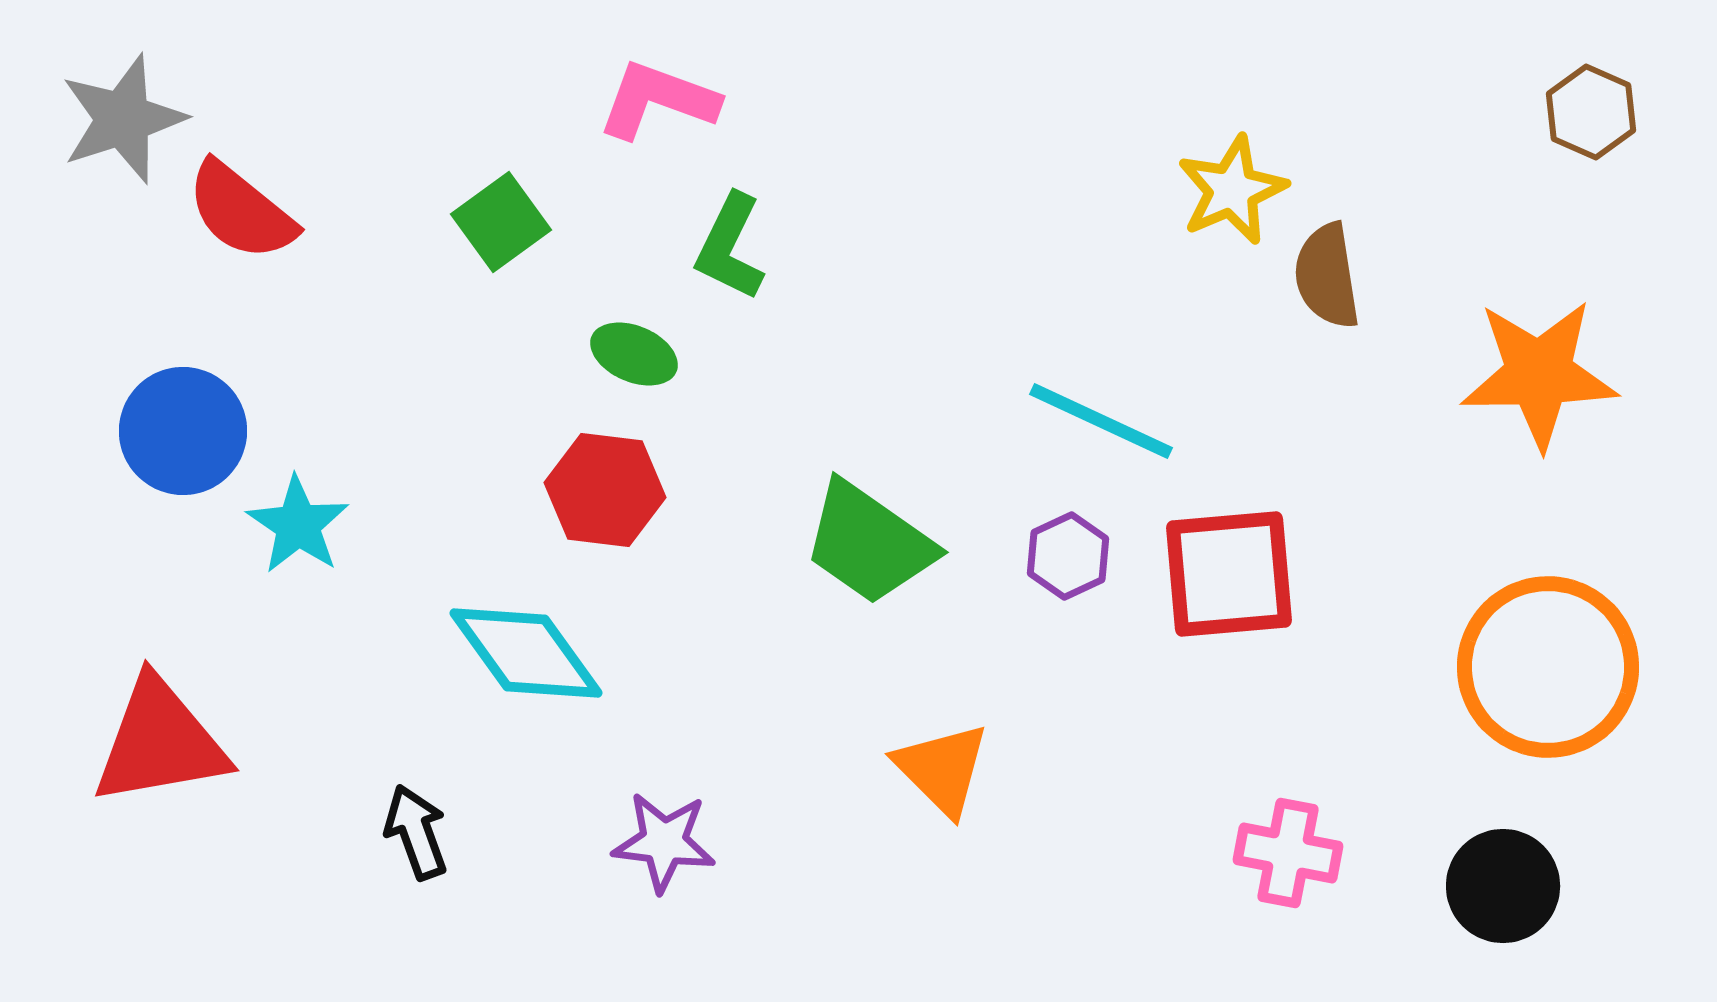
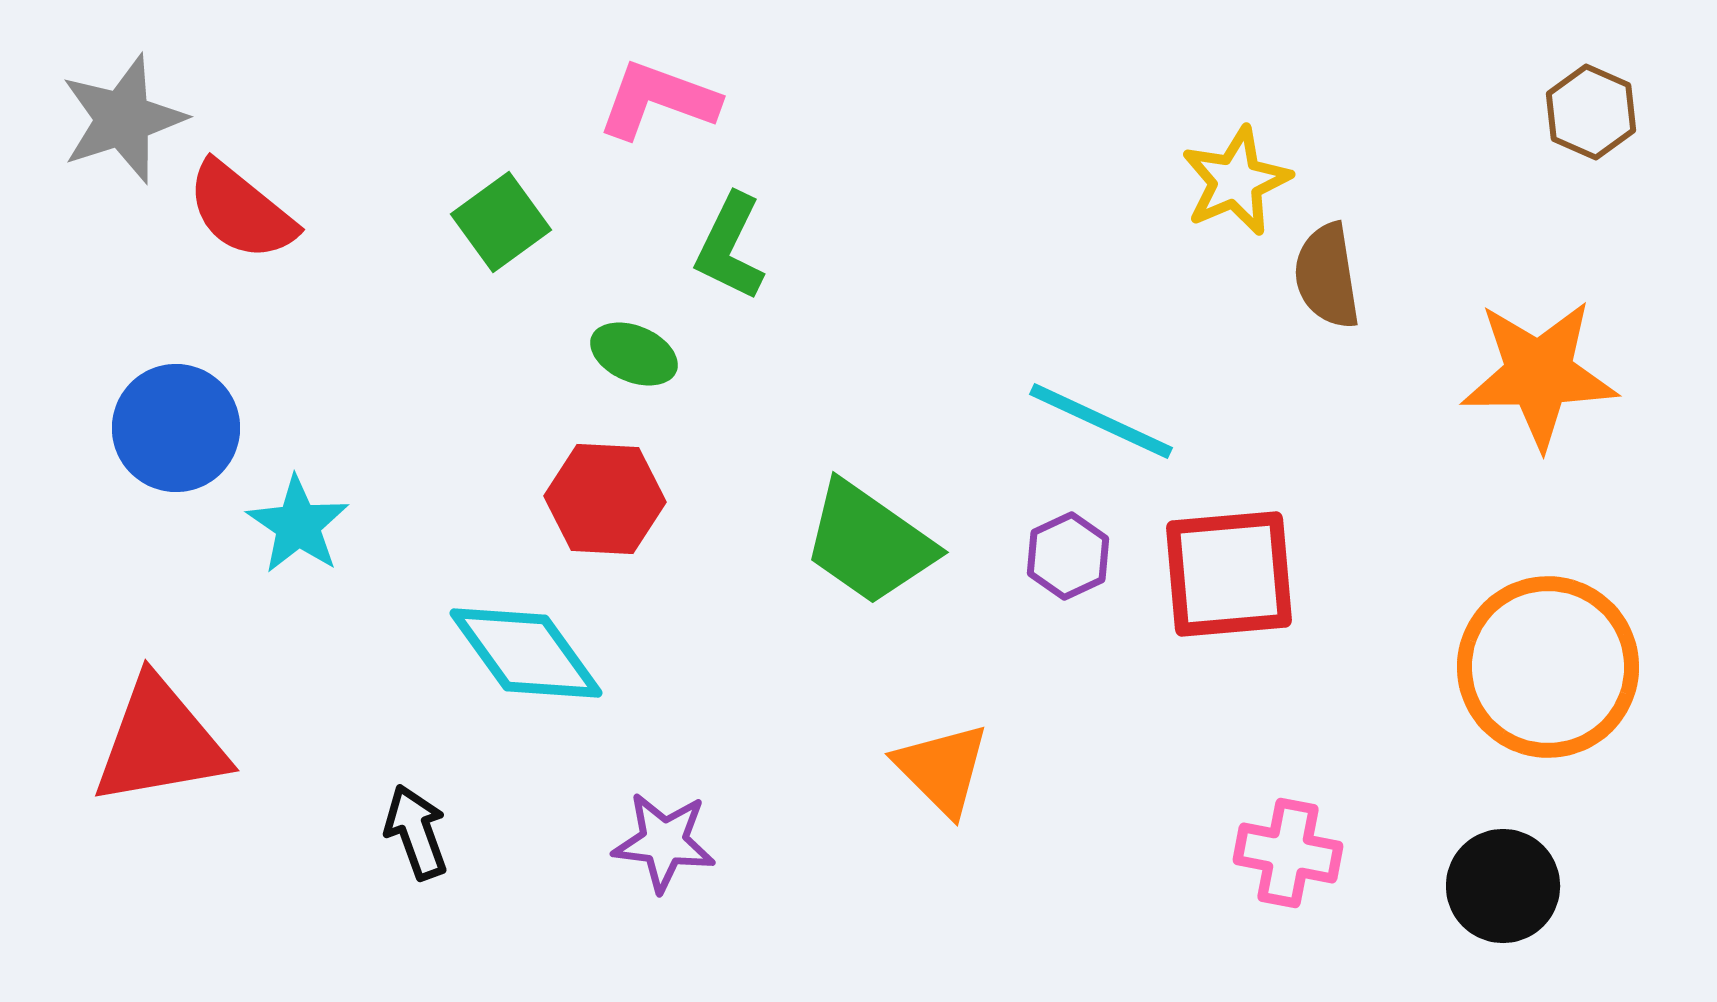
yellow star: moved 4 px right, 9 px up
blue circle: moved 7 px left, 3 px up
red hexagon: moved 9 px down; rotated 4 degrees counterclockwise
